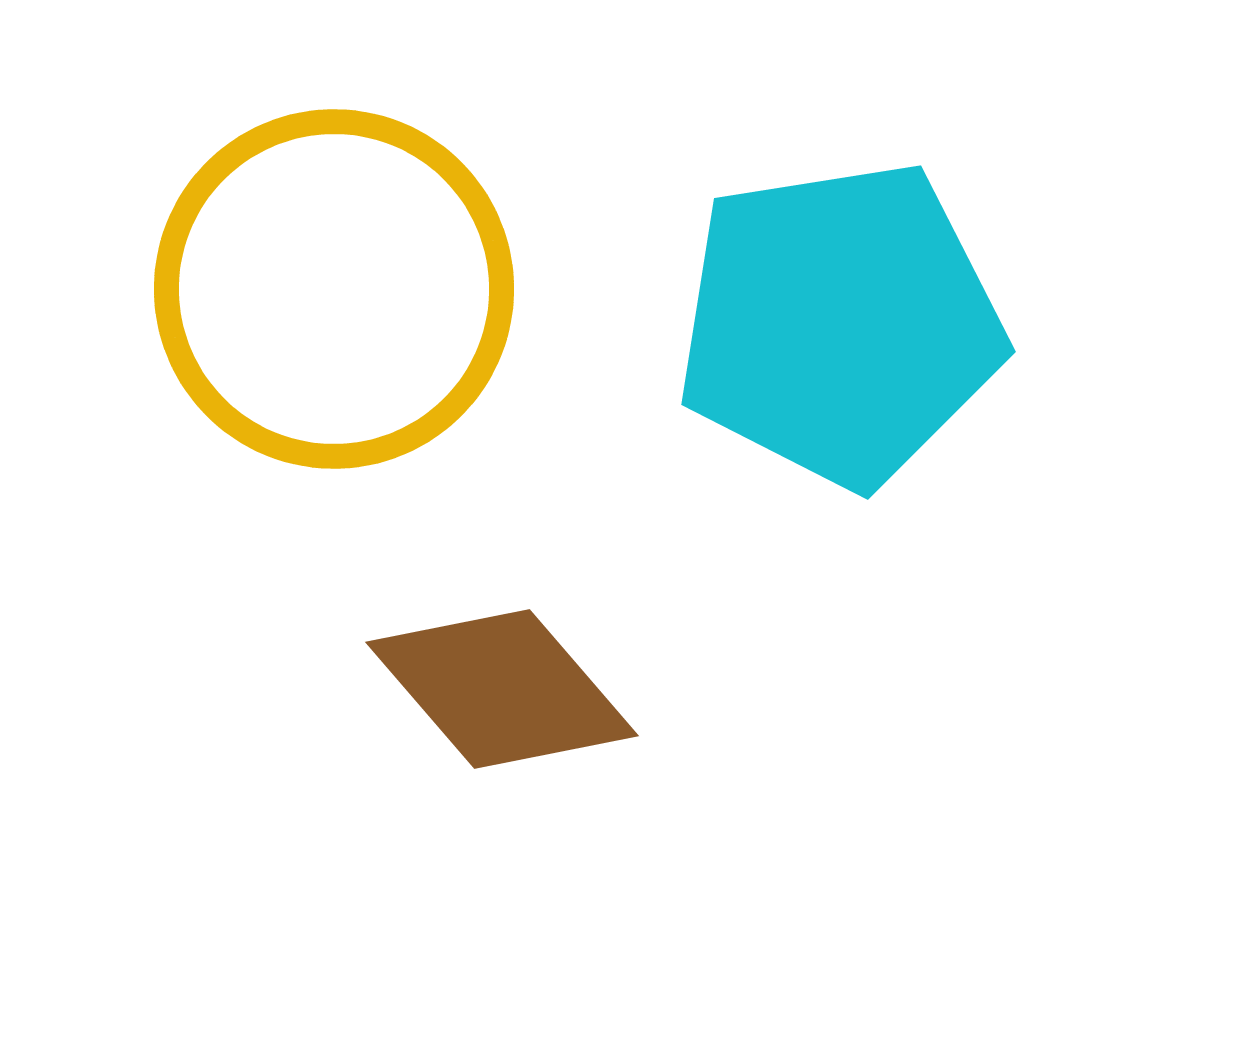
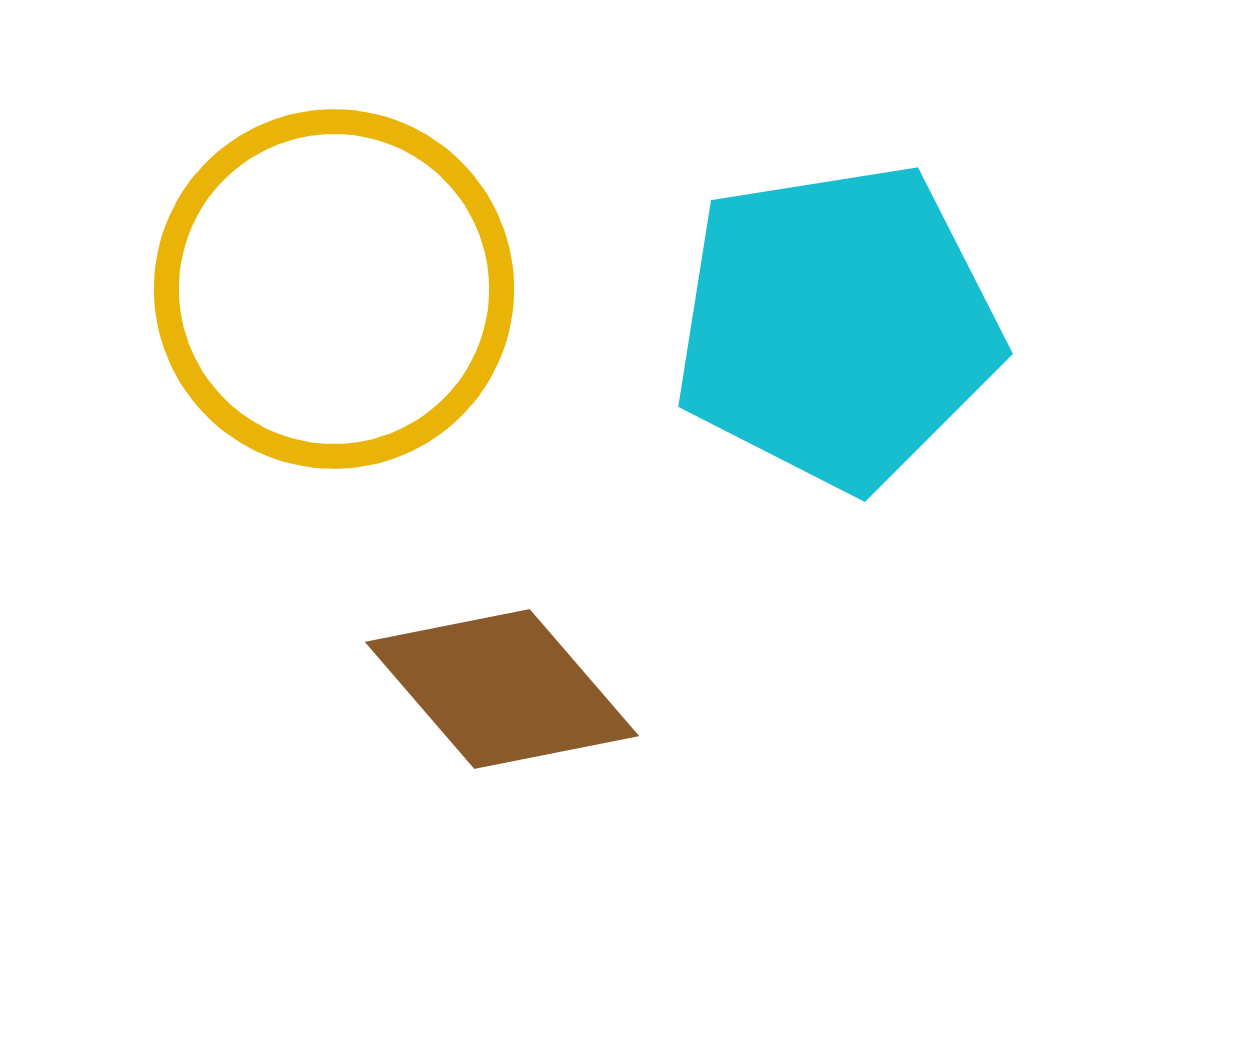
cyan pentagon: moved 3 px left, 2 px down
